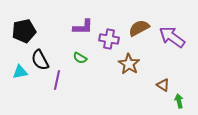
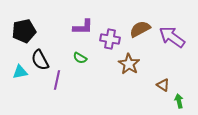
brown semicircle: moved 1 px right, 1 px down
purple cross: moved 1 px right
